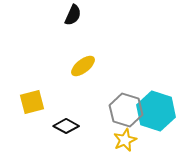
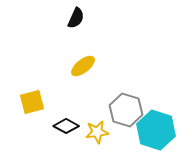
black semicircle: moved 3 px right, 3 px down
cyan hexagon: moved 19 px down
yellow star: moved 28 px left, 8 px up; rotated 15 degrees clockwise
